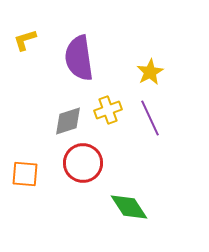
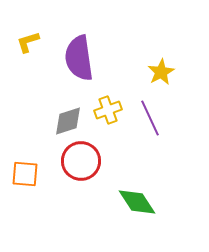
yellow L-shape: moved 3 px right, 2 px down
yellow star: moved 11 px right
red circle: moved 2 px left, 2 px up
green diamond: moved 8 px right, 5 px up
